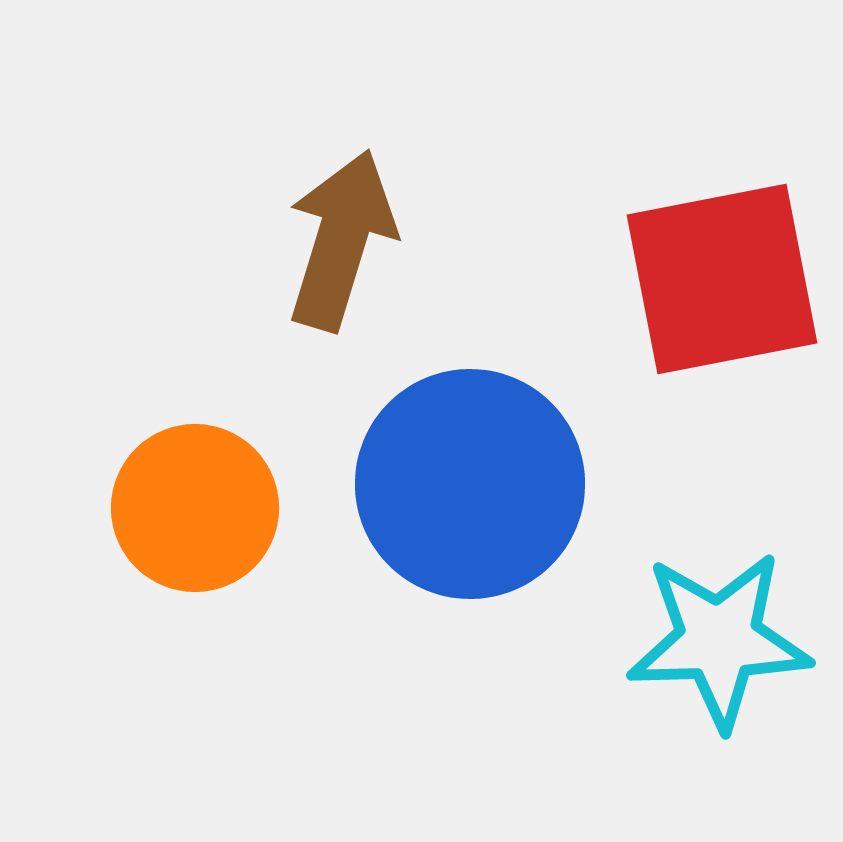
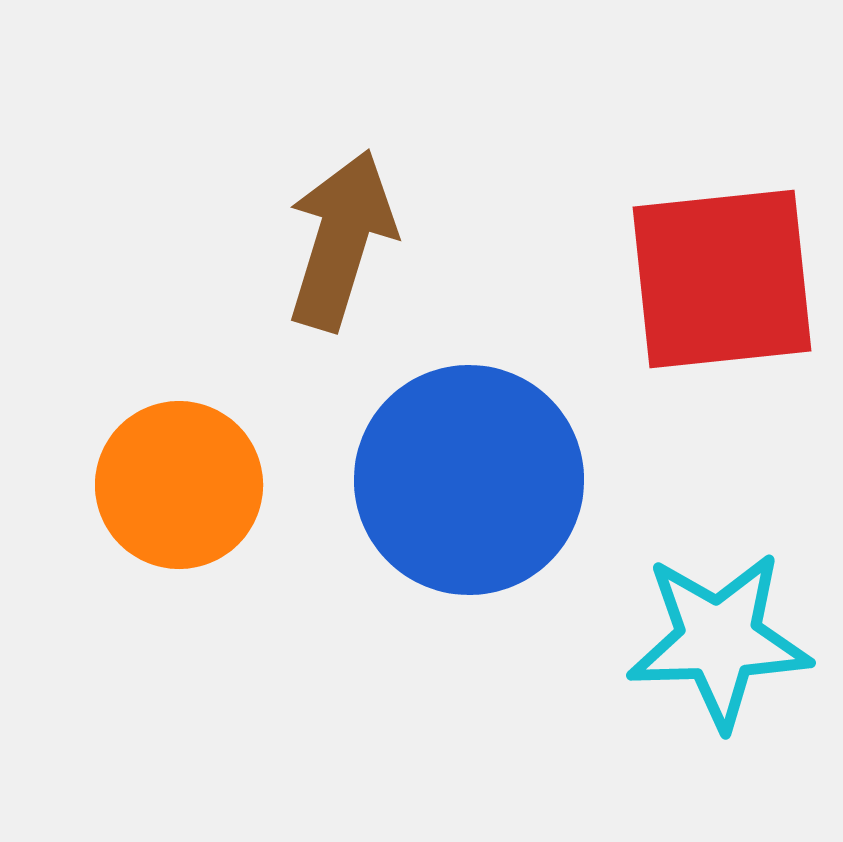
red square: rotated 5 degrees clockwise
blue circle: moved 1 px left, 4 px up
orange circle: moved 16 px left, 23 px up
